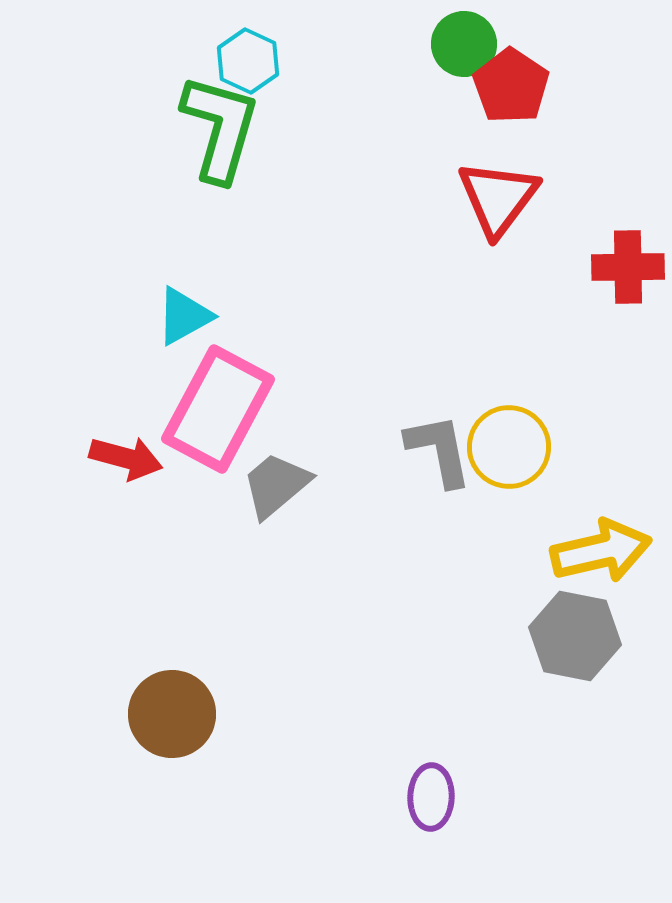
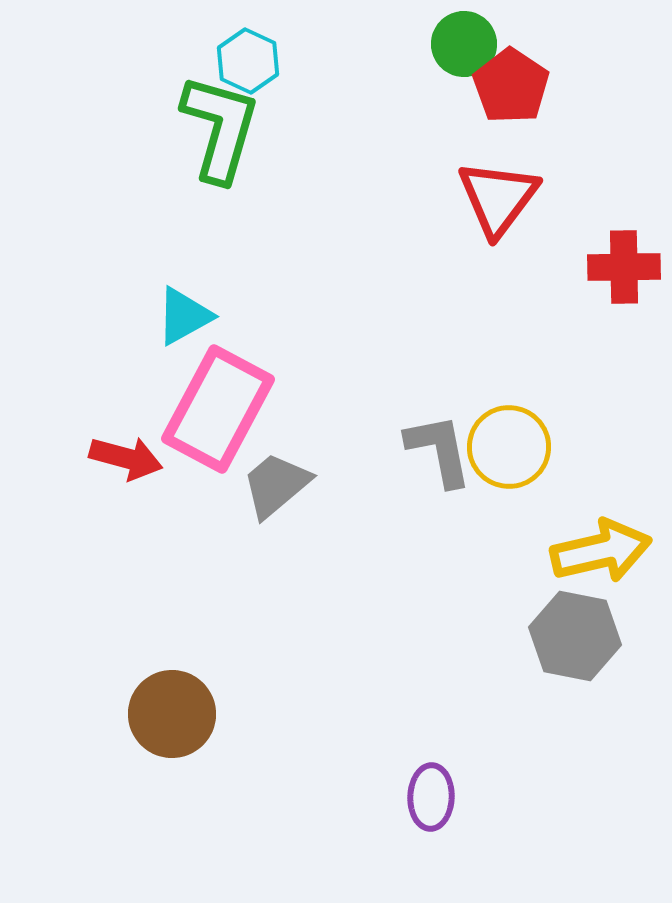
red cross: moved 4 px left
